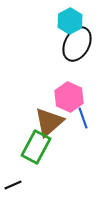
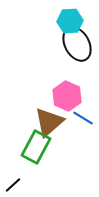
cyan hexagon: rotated 25 degrees clockwise
black ellipse: rotated 56 degrees counterclockwise
pink hexagon: moved 2 px left, 1 px up
blue line: rotated 40 degrees counterclockwise
black line: rotated 18 degrees counterclockwise
